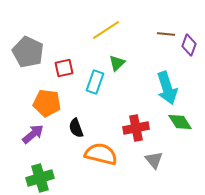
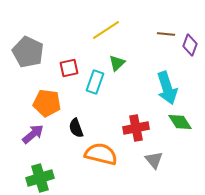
purple diamond: moved 1 px right
red square: moved 5 px right
